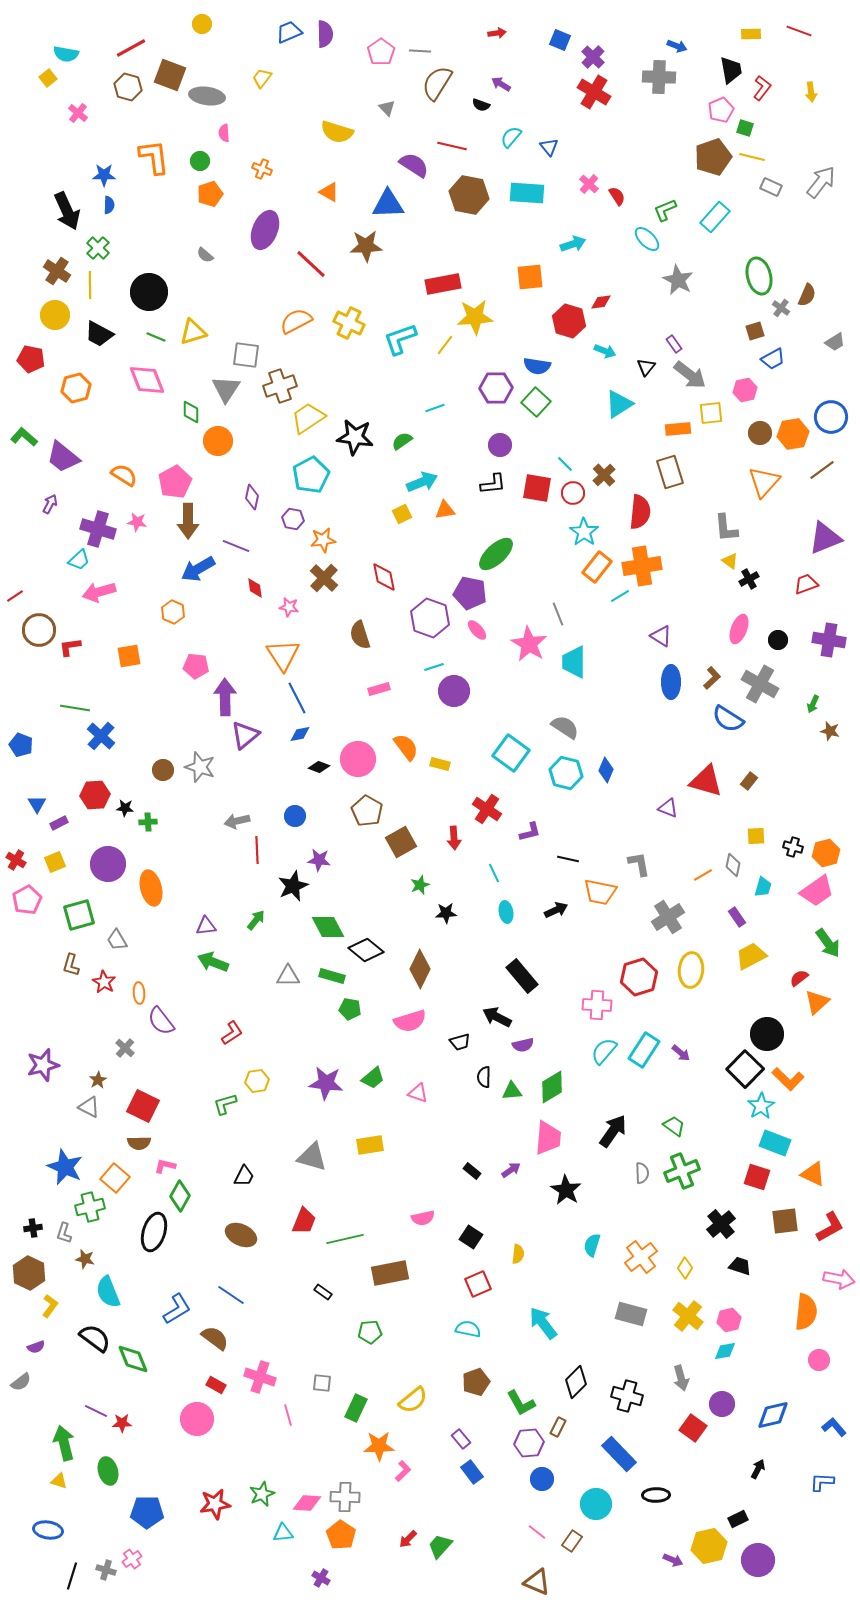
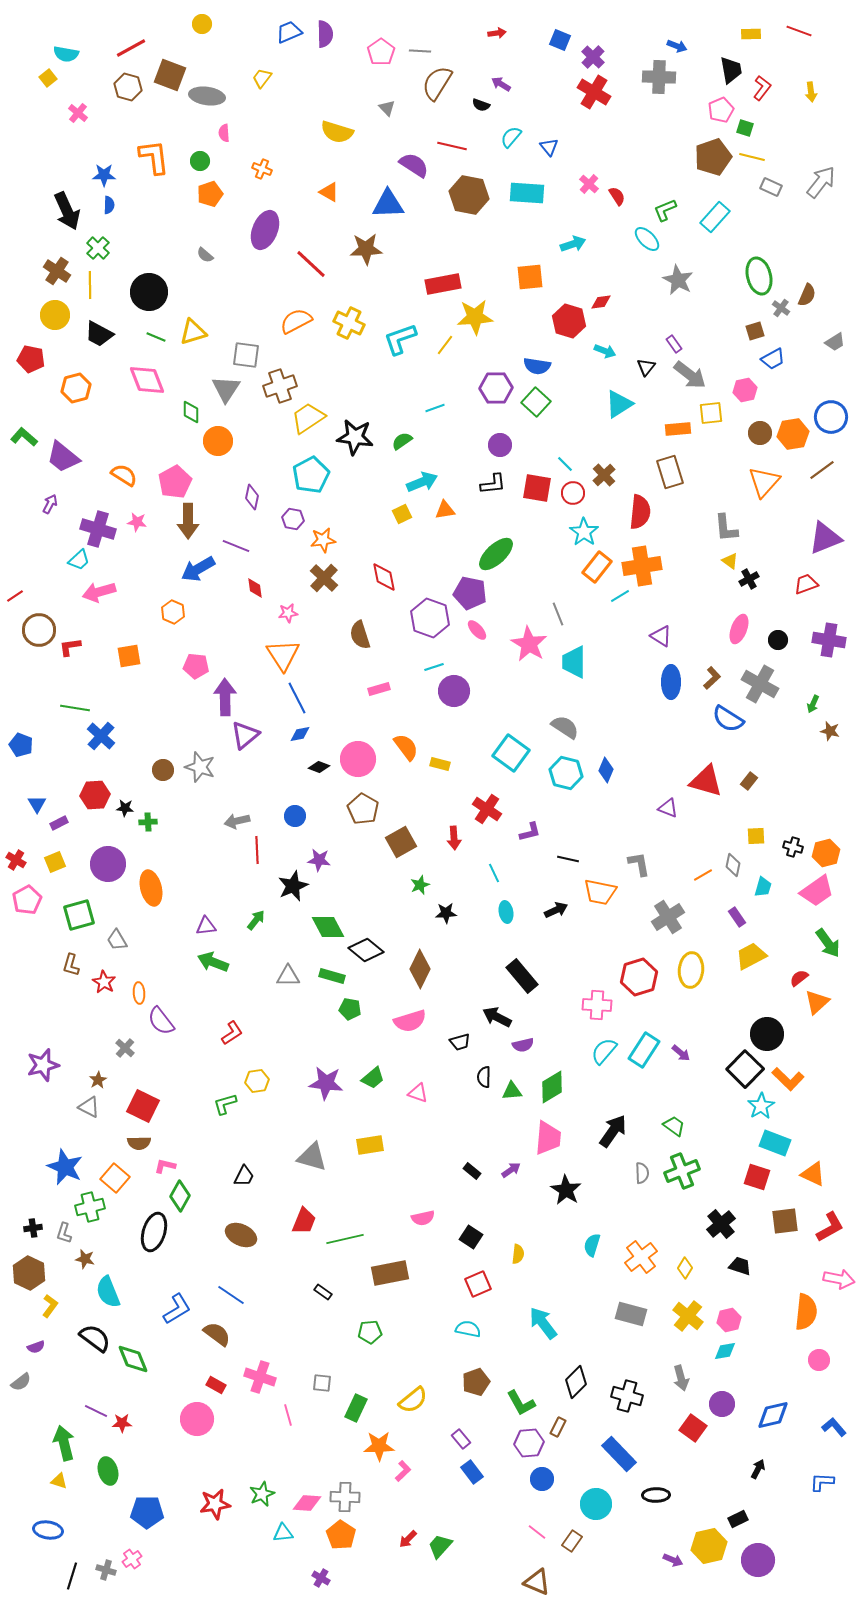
brown star at (366, 246): moved 3 px down
pink star at (289, 607): moved 1 px left, 6 px down; rotated 18 degrees counterclockwise
brown pentagon at (367, 811): moved 4 px left, 2 px up
brown semicircle at (215, 1338): moved 2 px right, 4 px up
